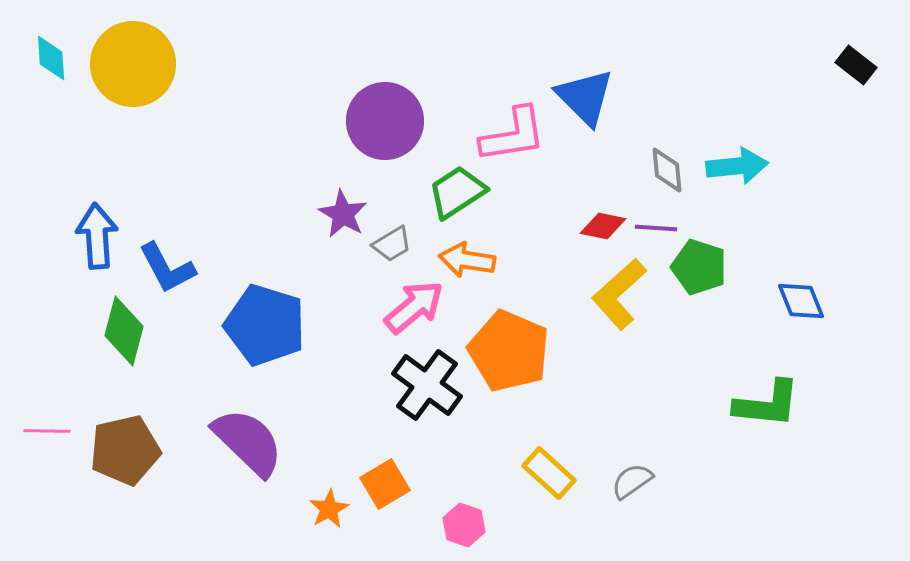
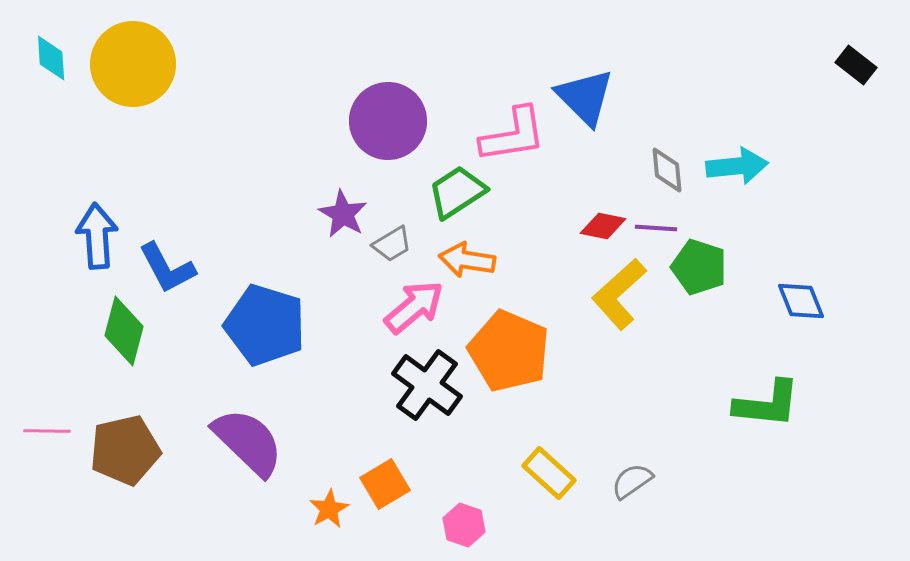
purple circle: moved 3 px right
